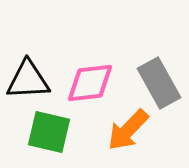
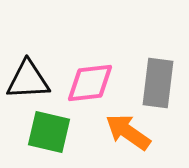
gray rectangle: moved 1 px left; rotated 36 degrees clockwise
orange arrow: moved 2 px down; rotated 81 degrees clockwise
